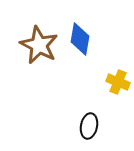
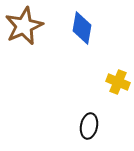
blue diamond: moved 2 px right, 11 px up
brown star: moved 15 px left, 19 px up; rotated 21 degrees clockwise
